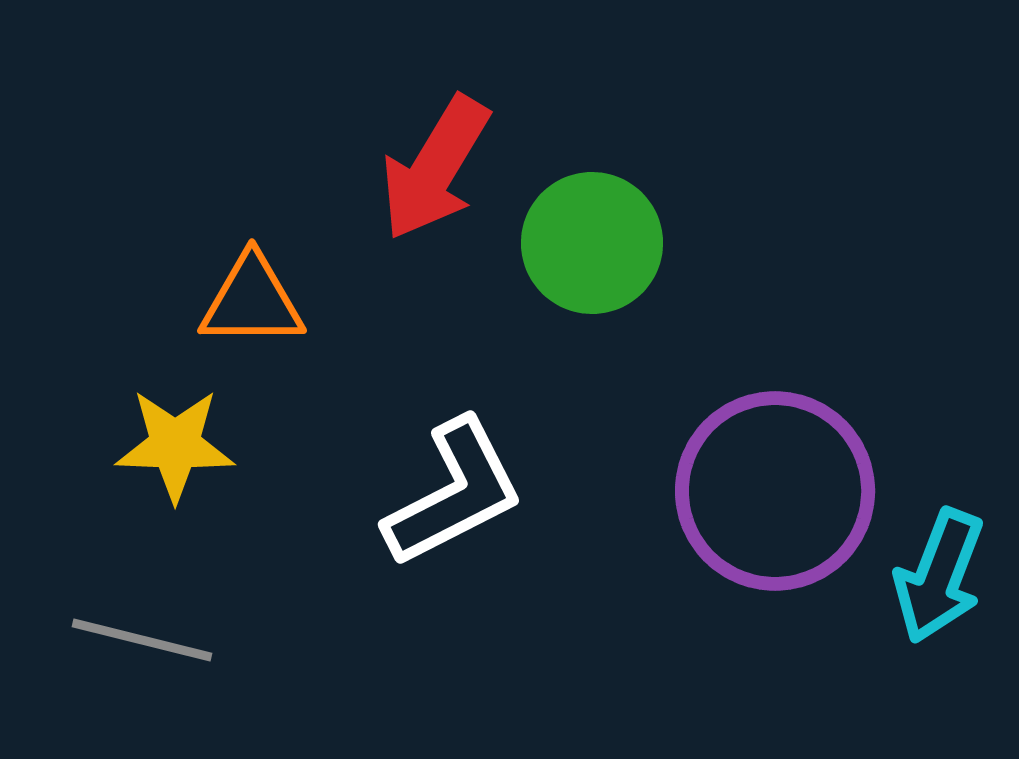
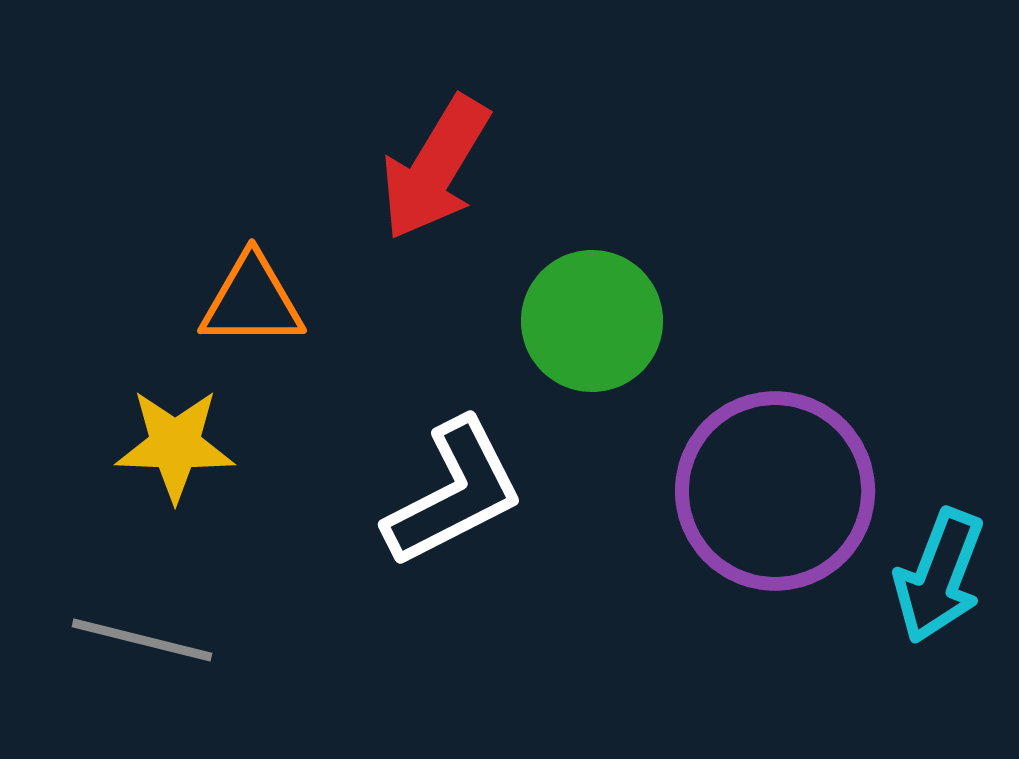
green circle: moved 78 px down
